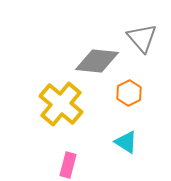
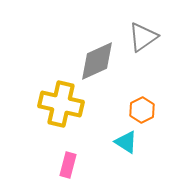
gray triangle: moved 1 px right, 1 px up; rotated 36 degrees clockwise
gray diamond: rotated 30 degrees counterclockwise
orange hexagon: moved 13 px right, 17 px down
yellow cross: rotated 27 degrees counterclockwise
